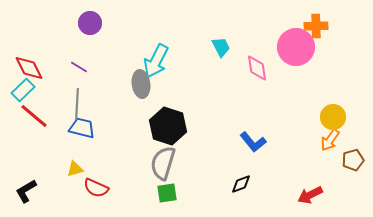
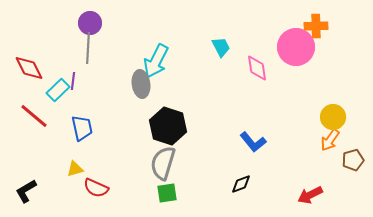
purple line: moved 6 px left, 14 px down; rotated 66 degrees clockwise
cyan rectangle: moved 35 px right
gray line: moved 11 px right, 56 px up
blue trapezoid: rotated 64 degrees clockwise
